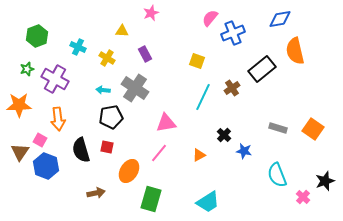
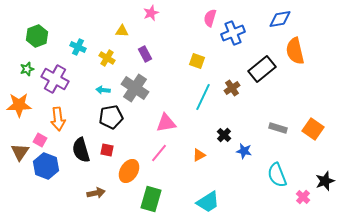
pink semicircle: rotated 24 degrees counterclockwise
red square: moved 3 px down
